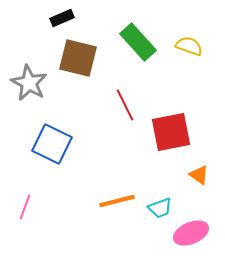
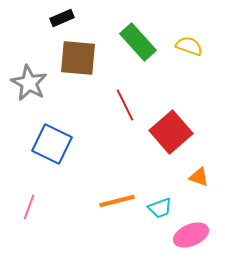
brown square: rotated 9 degrees counterclockwise
red square: rotated 30 degrees counterclockwise
orange triangle: moved 2 px down; rotated 15 degrees counterclockwise
pink line: moved 4 px right
pink ellipse: moved 2 px down
